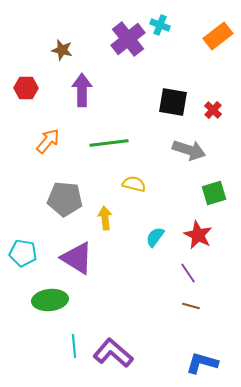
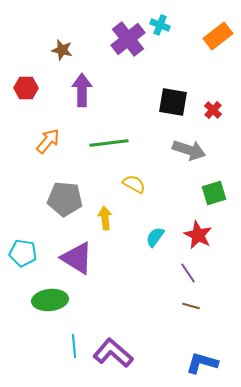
yellow semicircle: rotated 15 degrees clockwise
